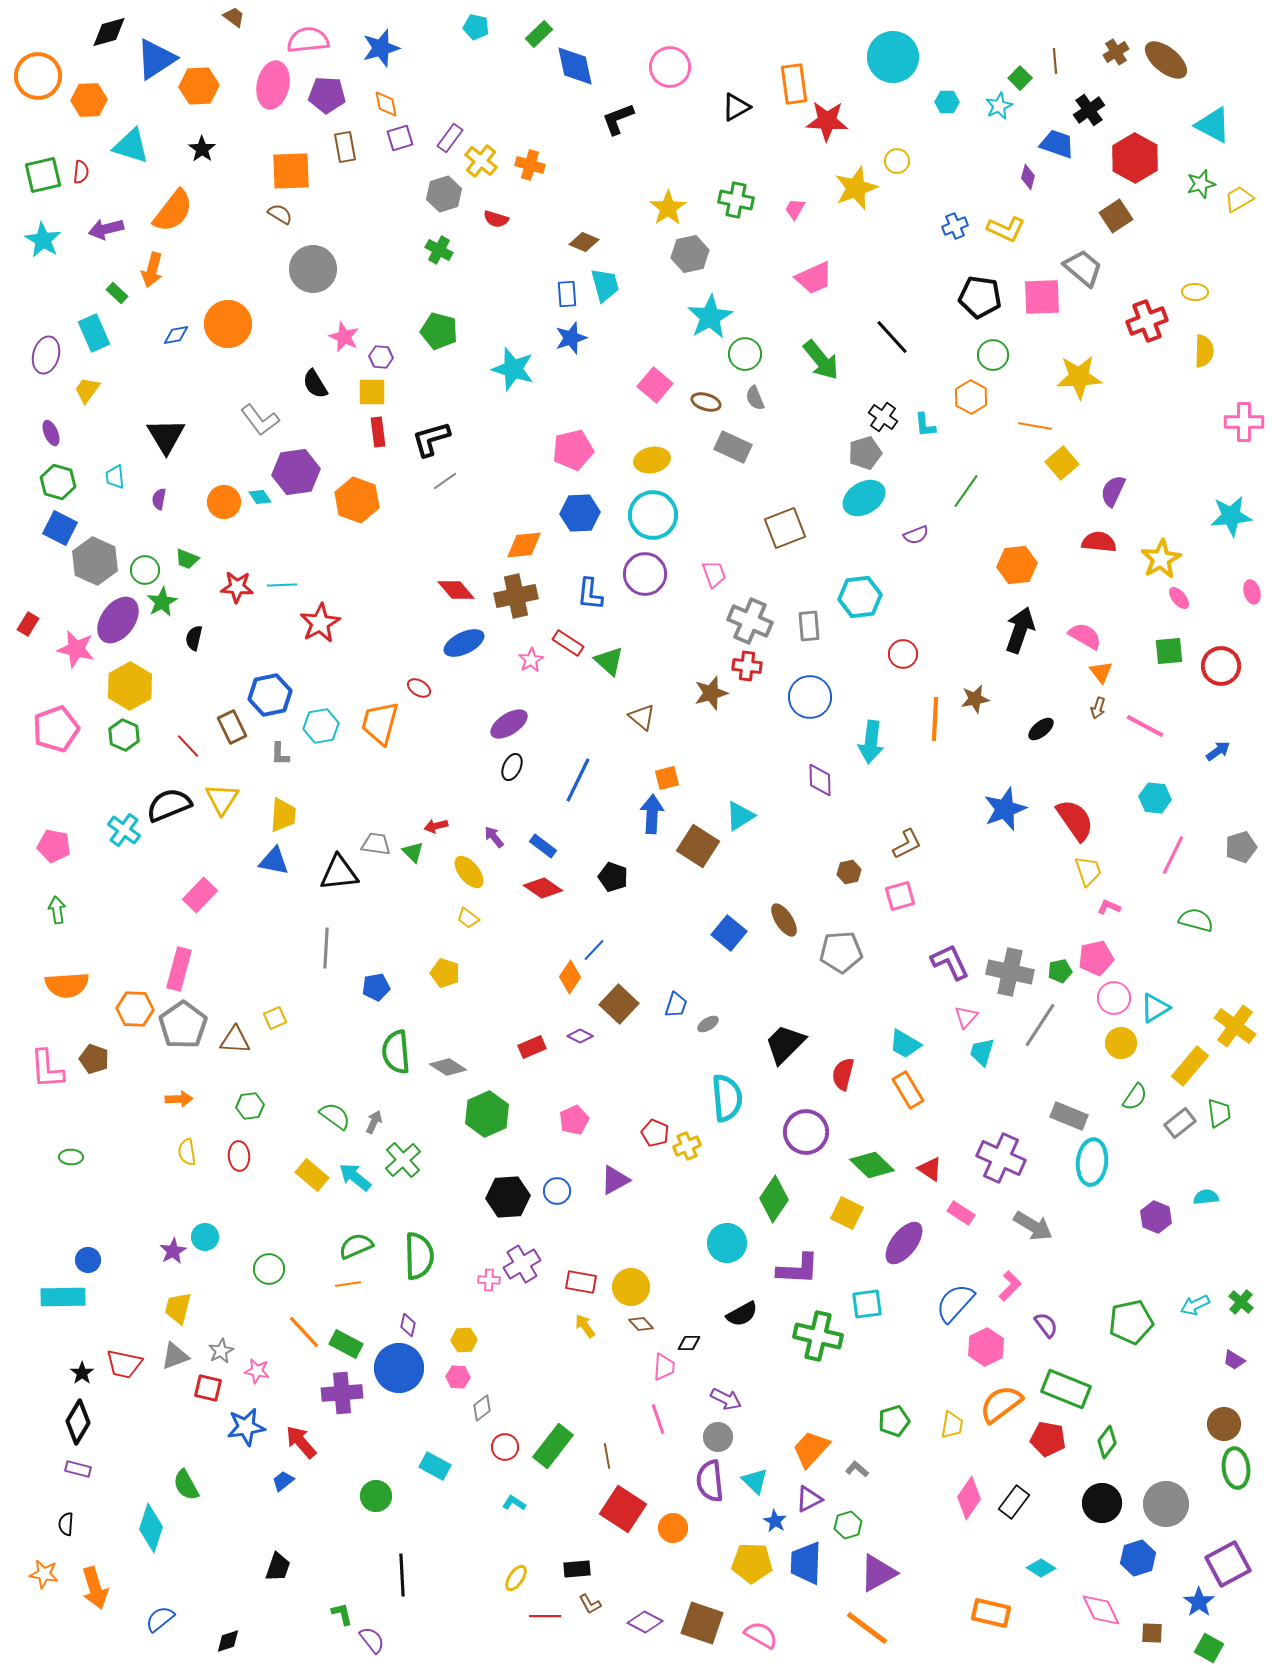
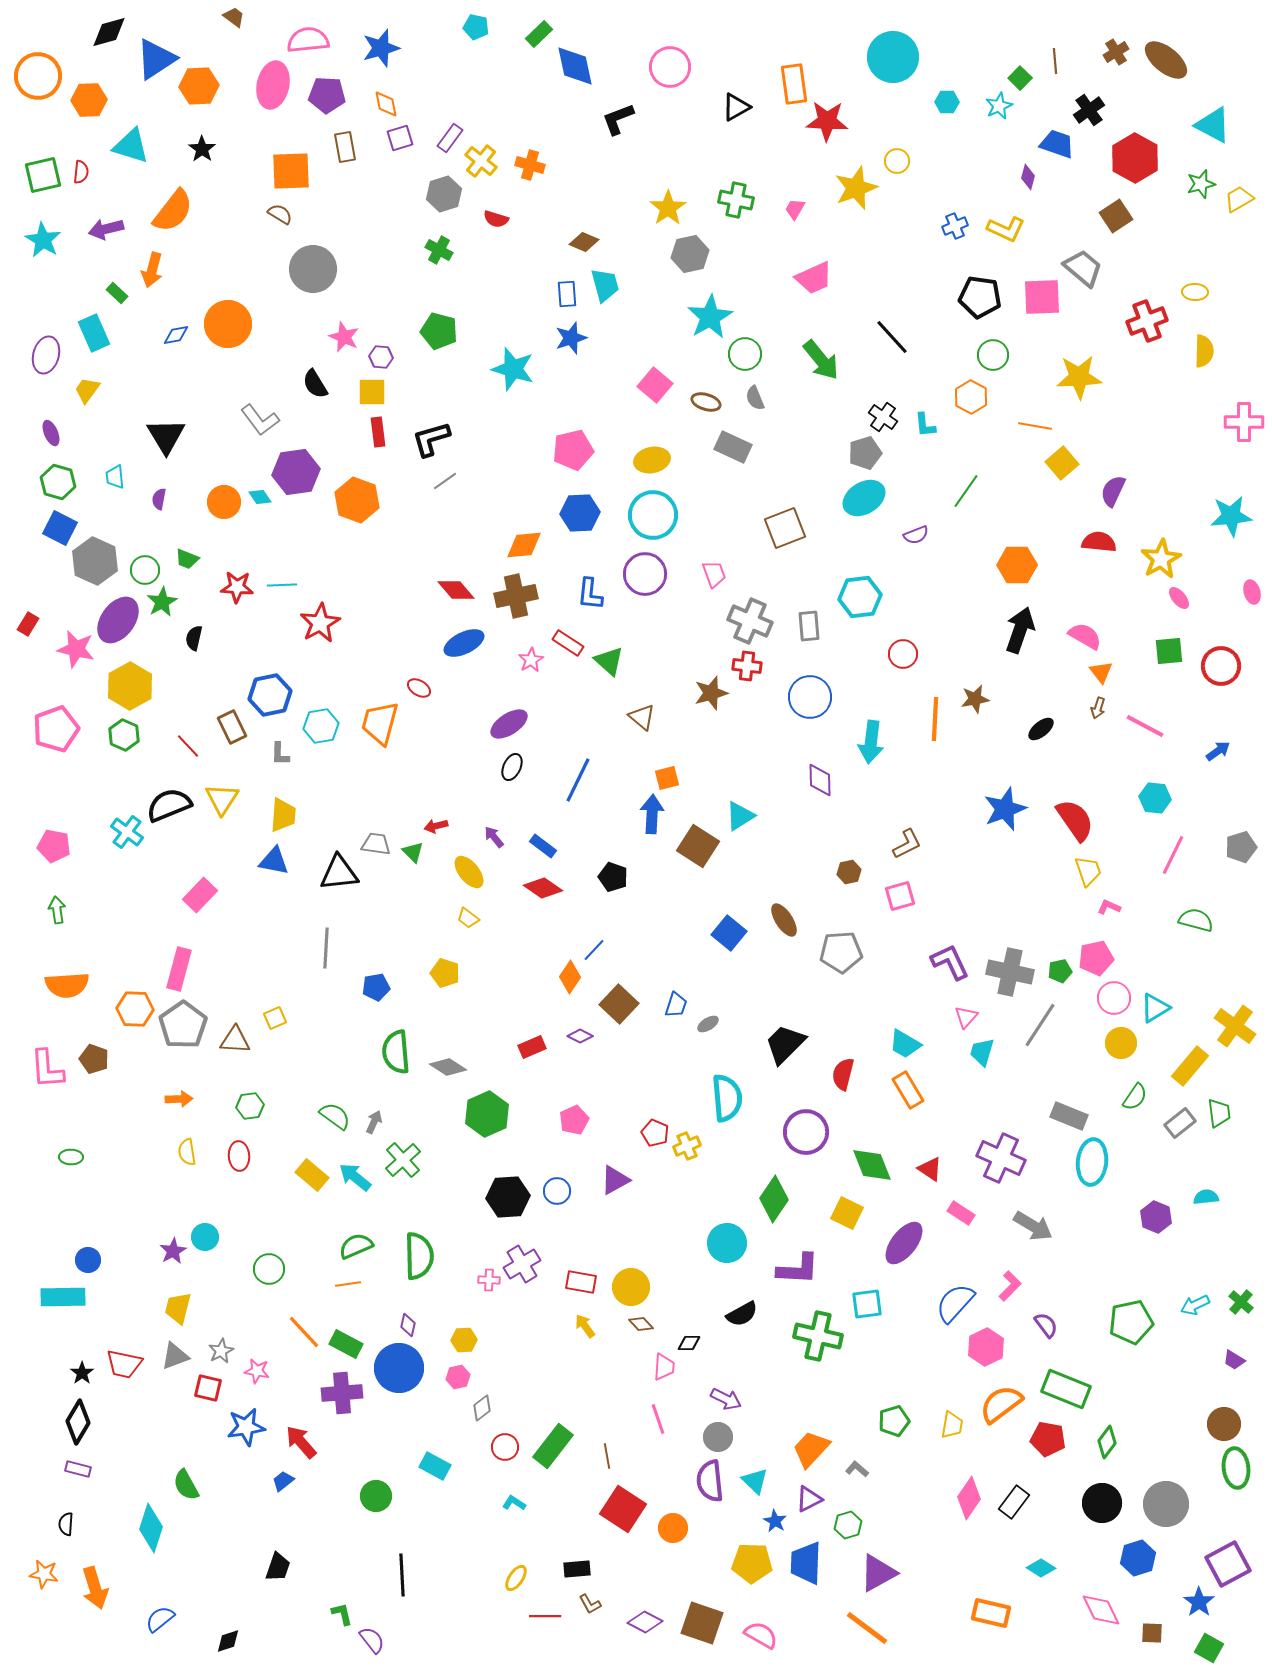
orange hexagon at (1017, 565): rotated 6 degrees clockwise
cyan cross at (124, 830): moved 3 px right, 2 px down
green diamond at (872, 1165): rotated 24 degrees clockwise
pink hexagon at (458, 1377): rotated 15 degrees counterclockwise
